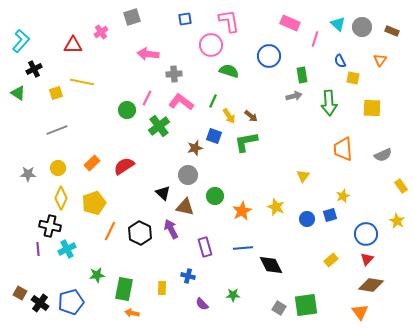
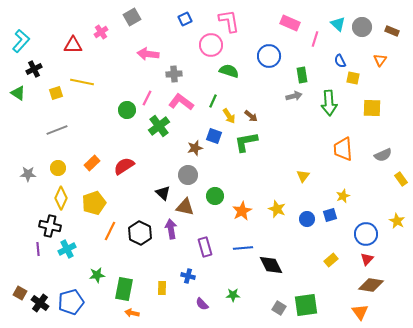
gray square at (132, 17): rotated 12 degrees counterclockwise
blue square at (185, 19): rotated 16 degrees counterclockwise
yellow rectangle at (401, 186): moved 7 px up
yellow star at (276, 207): moved 1 px right, 2 px down
purple arrow at (171, 229): rotated 18 degrees clockwise
